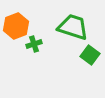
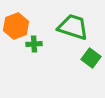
green cross: rotated 14 degrees clockwise
green square: moved 1 px right, 3 px down
